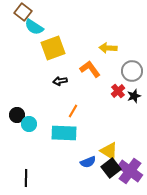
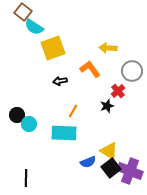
black star: moved 27 px left, 10 px down
purple cross: rotated 15 degrees counterclockwise
